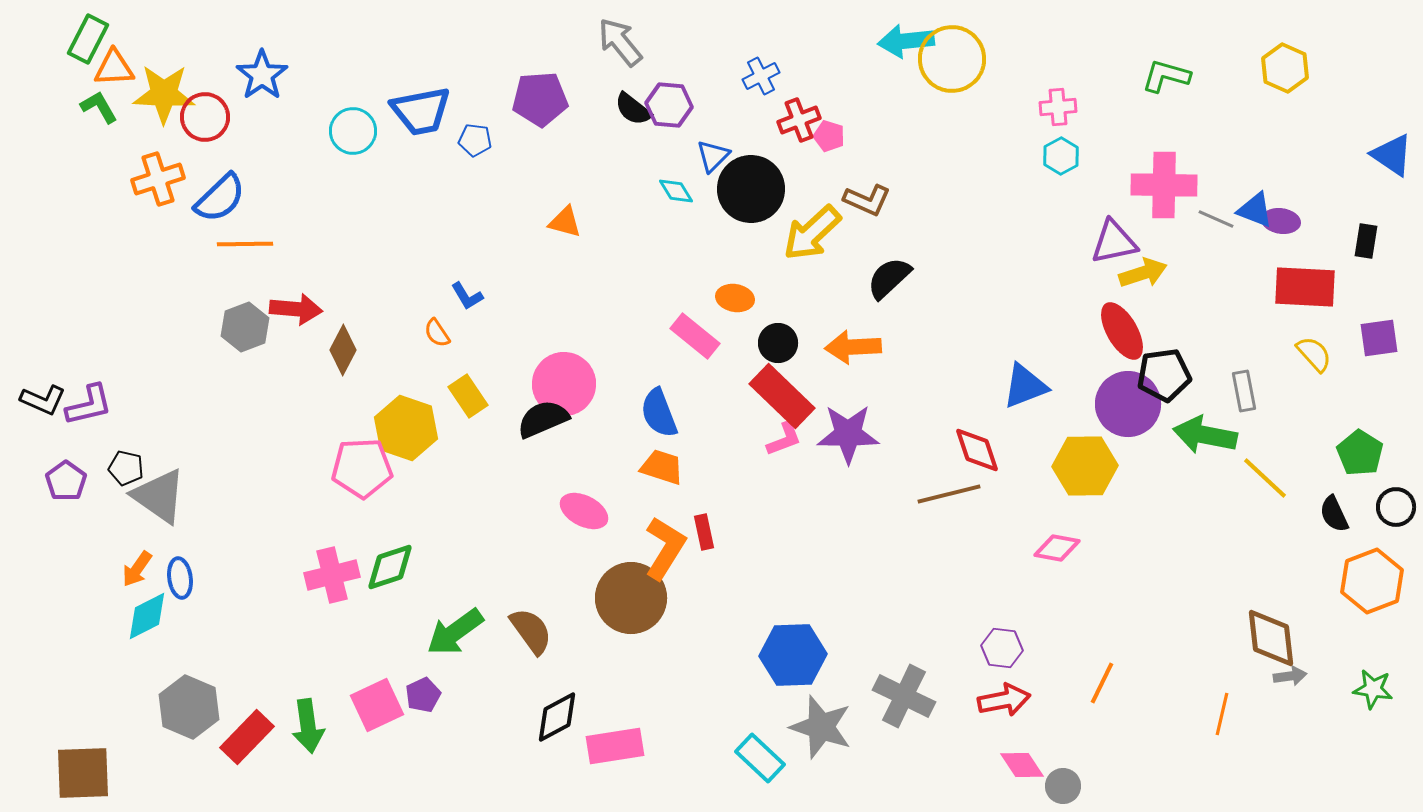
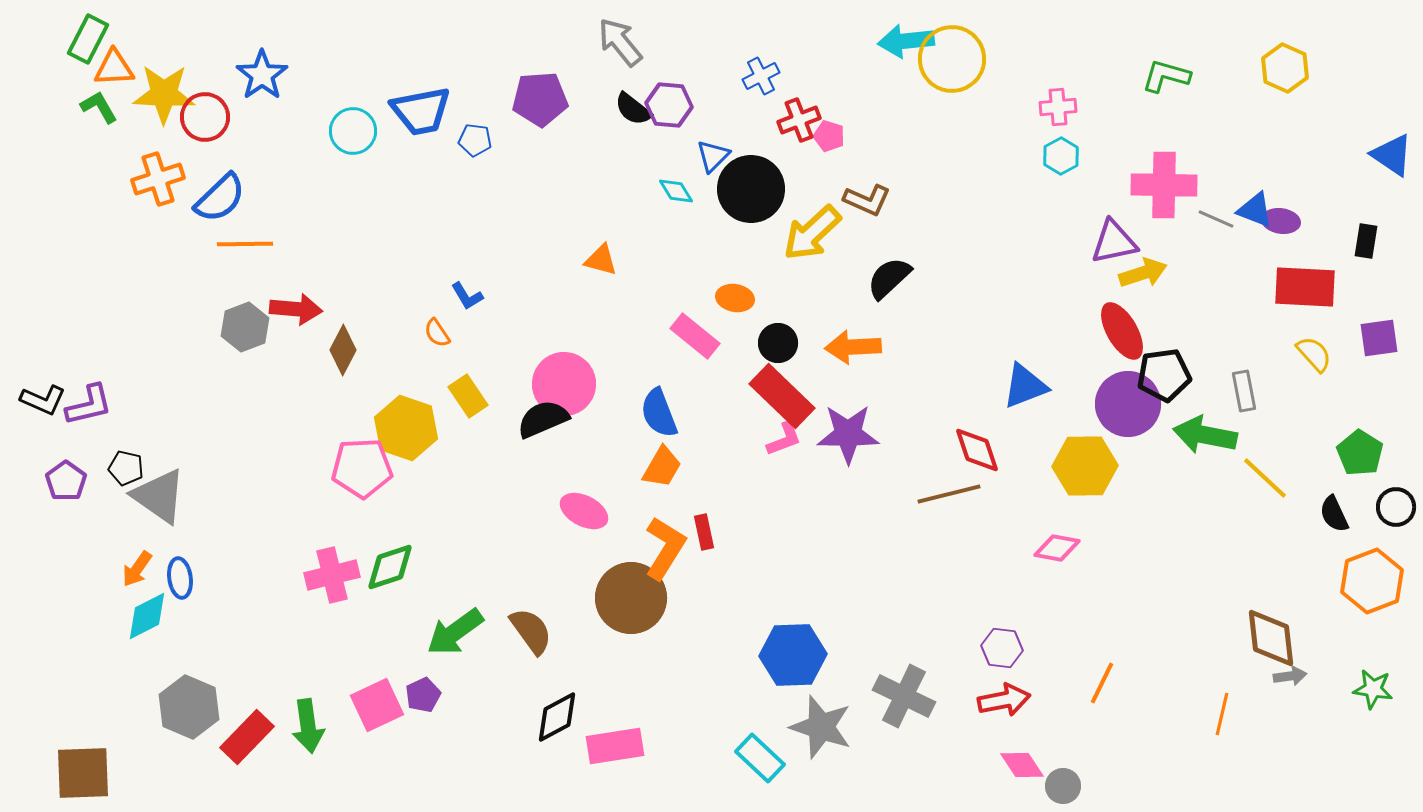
orange triangle at (565, 222): moved 36 px right, 38 px down
orange trapezoid at (662, 467): rotated 102 degrees clockwise
